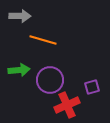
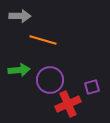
red cross: moved 1 px right, 1 px up
